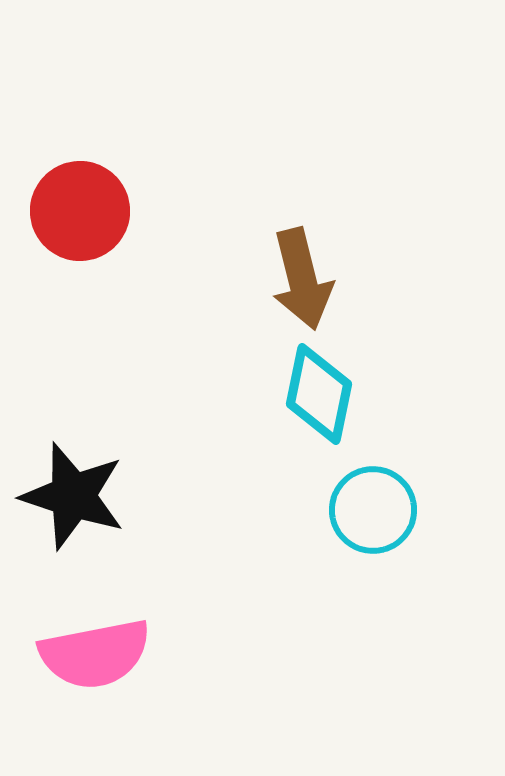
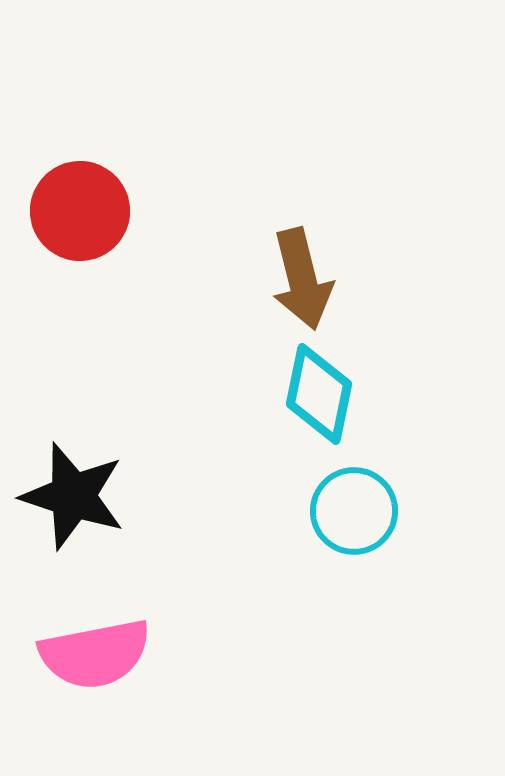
cyan circle: moved 19 px left, 1 px down
